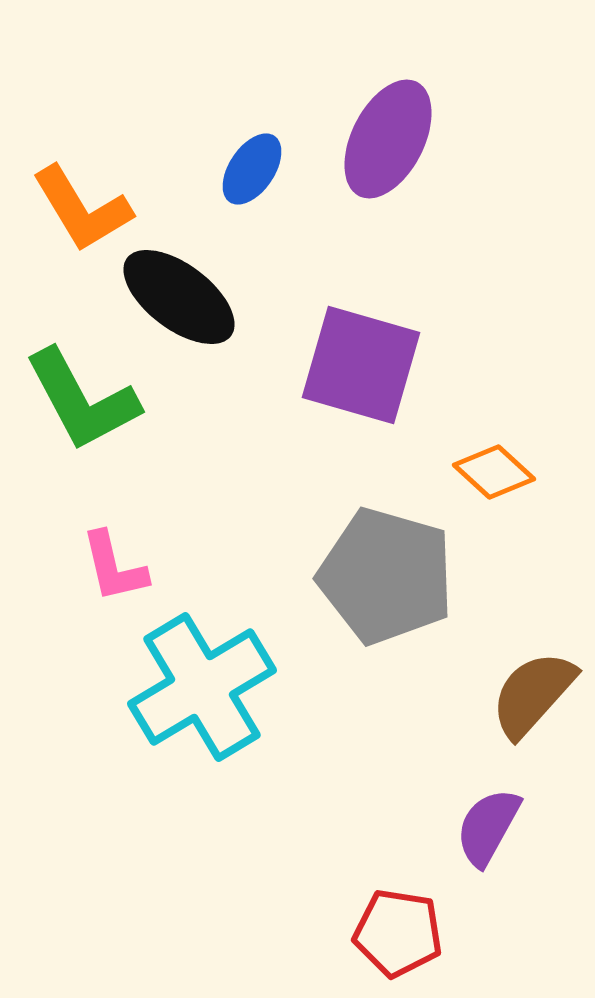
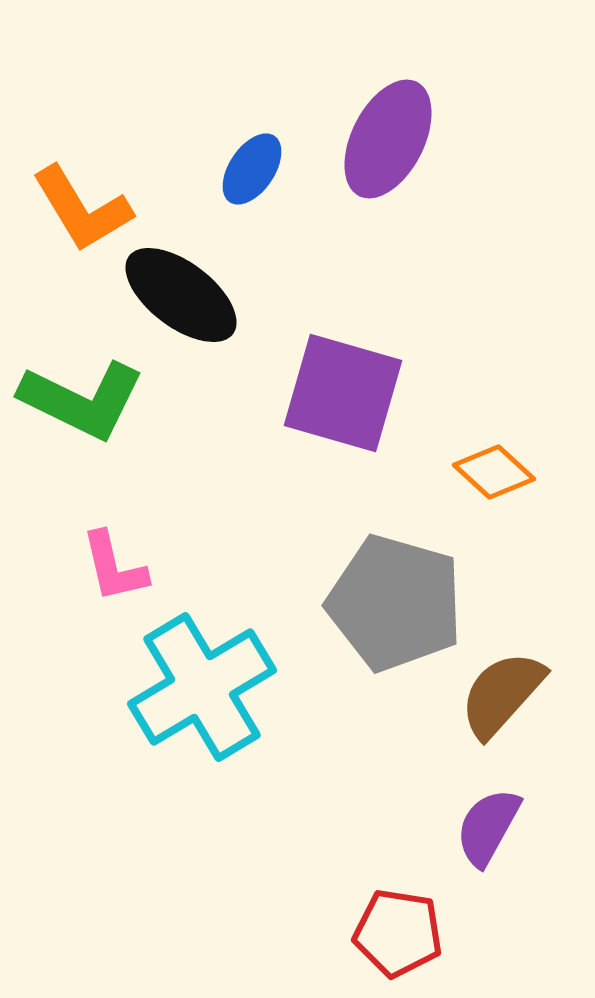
black ellipse: moved 2 px right, 2 px up
purple square: moved 18 px left, 28 px down
green L-shape: rotated 36 degrees counterclockwise
gray pentagon: moved 9 px right, 27 px down
brown semicircle: moved 31 px left
